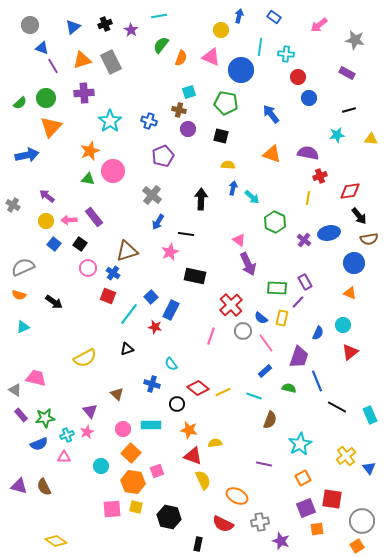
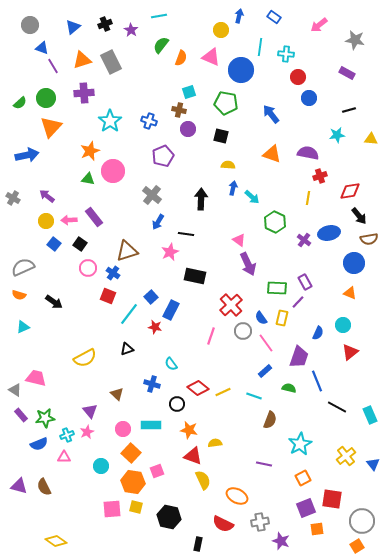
gray cross at (13, 205): moved 7 px up
blue semicircle at (261, 318): rotated 16 degrees clockwise
blue triangle at (369, 468): moved 4 px right, 4 px up
